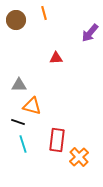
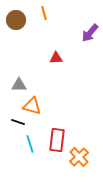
cyan line: moved 7 px right
